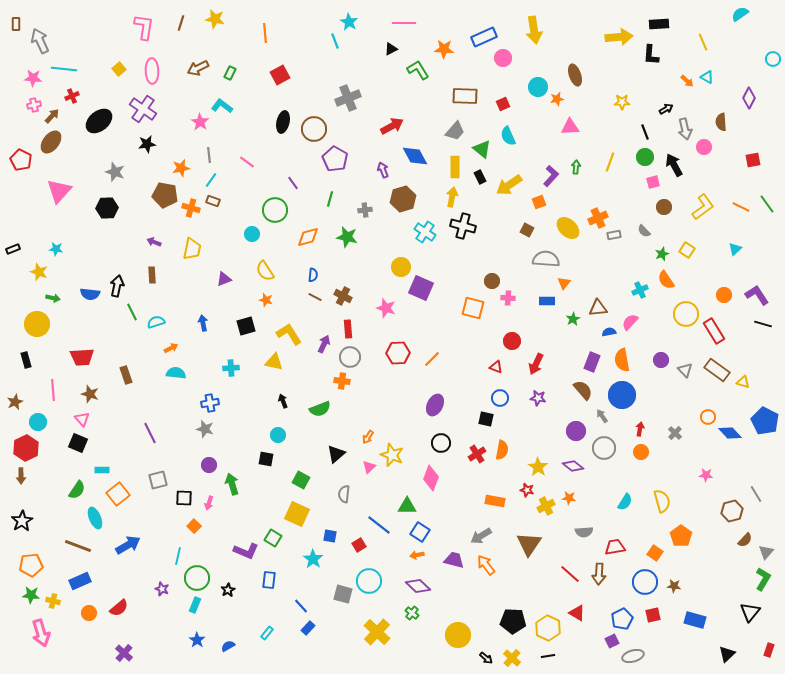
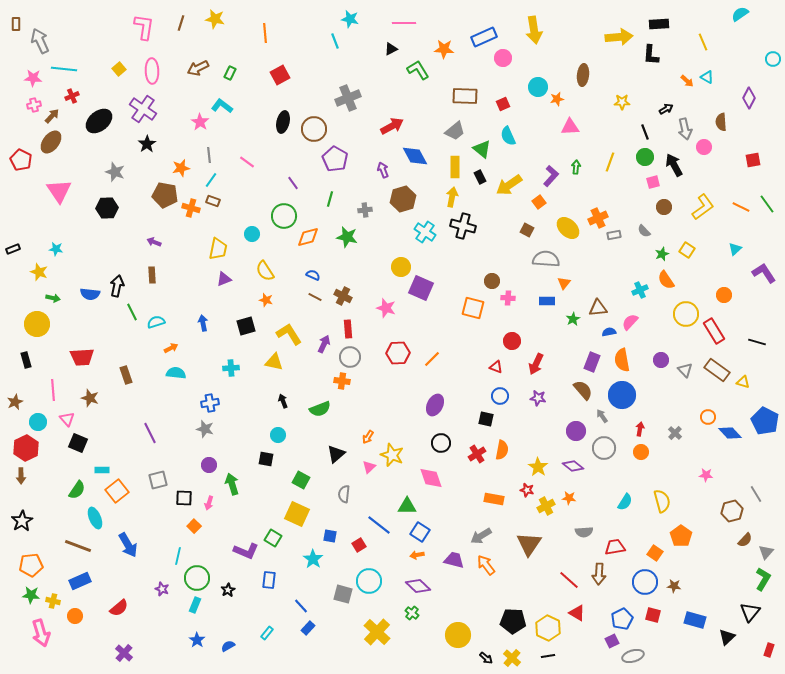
cyan star at (349, 22): moved 1 px right, 3 px up; rotated 18 degrees counterclockwise
brown ellipse at (575, 75): moved 8 px right; rotated 25 degrees clockwise
gray trapezoid at (455, 131): rotated 10 degrees clockwise
black star at (147, 144): rotated 24 degrees counterclockwise
pink triangle at (59, 191): rotated 16 degrees counterclockwise
orange square at (539, 202): rotated 16 degrees counterclockwise
green circle at (275, 210): moved 9 px right, 6 px down
yellow trapezoid at (192, 249): moved 26 px right
blue semicircle at (313, 275): rotated 72 degrees counterclockwise
purple L-shape at (757, 295): moved 7 px right, 22 px up
black line at (763, 324): moved 6 px left, 18 px down
brown star at (90, 394): moved 4 px down
blue circle at (500, 398): moved 2 px up
pink triangle at (82, 419): moved 15 px left
pink diamond at (431, 478): rotated 40 degrees counterclockwise
orange square at (118, 494): moved 1 px left, 3 px up
orange rectangle at (495, 501): moved 1 px left, 2 px up
blue arrow at (128, 545): rotated 90 degrees clockwise
red line at (570, 574): moved 1 px left, 6 px down
orange circle at (89, 613): moved 14 px left, 3 px down
red square at (653, 615): rotated 28 degrees clockwise
black triangle at (727, 654): moved 17 px up
